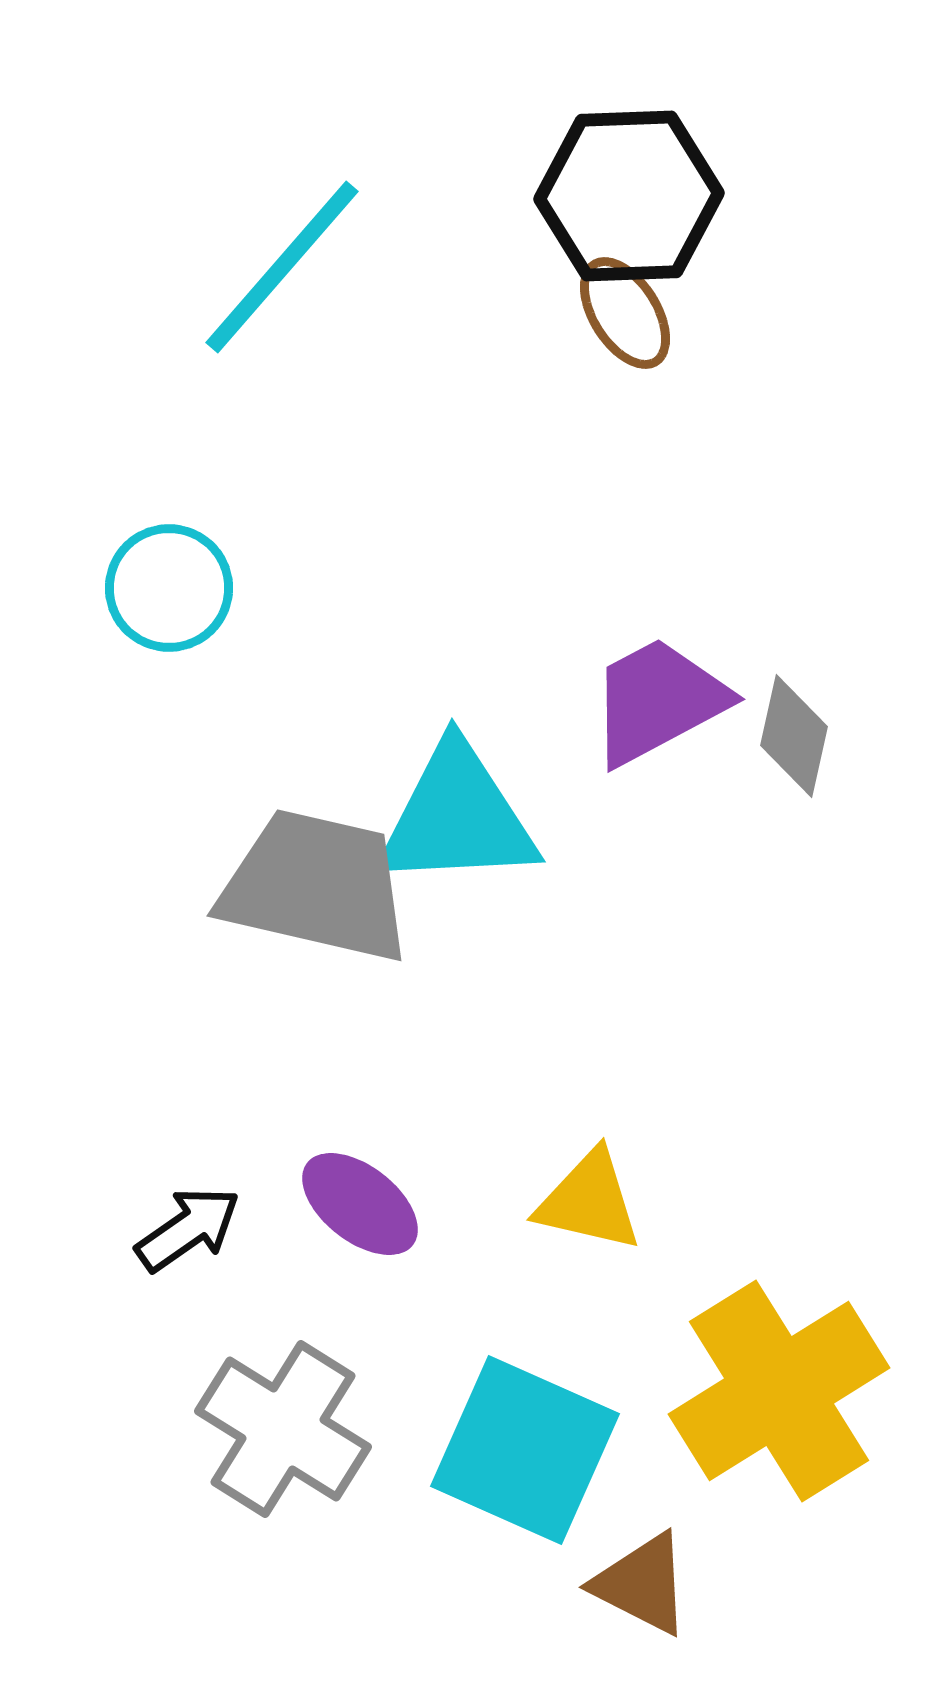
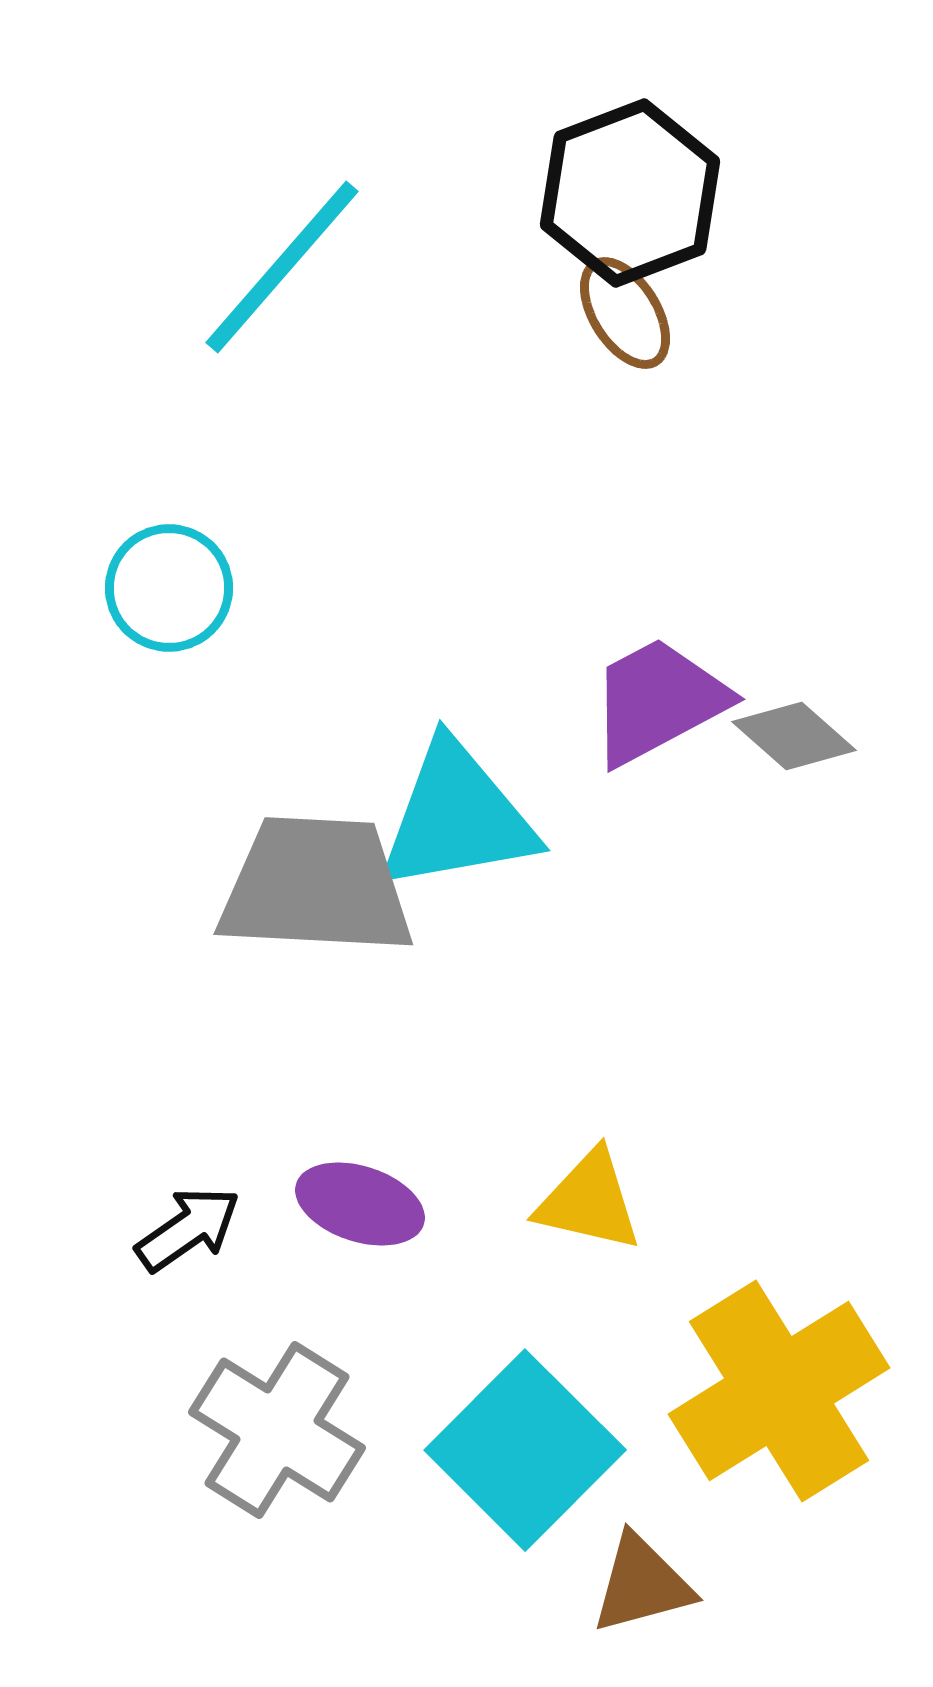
black hexagon: moved 1 px right, 3 px up; rotated 19 degrees counterclockwise
gray diamond: rotated 61 degrees counterclockwise
cyan triangle: rotated 7 degrees counterclockwise
gray trapezoid: rotated 10 degrees counterclockwise
purple ellipse: rotated 20 degrees counterclockwise
gray cross: moved 6 px left, 1 px down
cyan square: rotated 21 degrees clockwise
brown triangle: rotated 42 degrees counterclockwise
